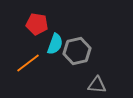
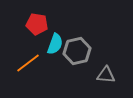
gray triangle: moved 9 px right, 10 px up
